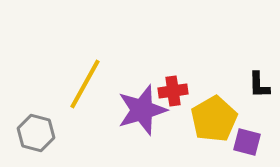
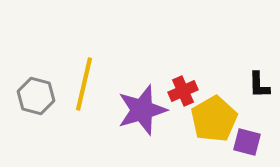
yellow line: moved 1 px left; rotated 16 degrees counterclockwise
red cross: moved 10 px right; rotated 16 degrees counterclockwise
gray hexagon: moved 37 px up
